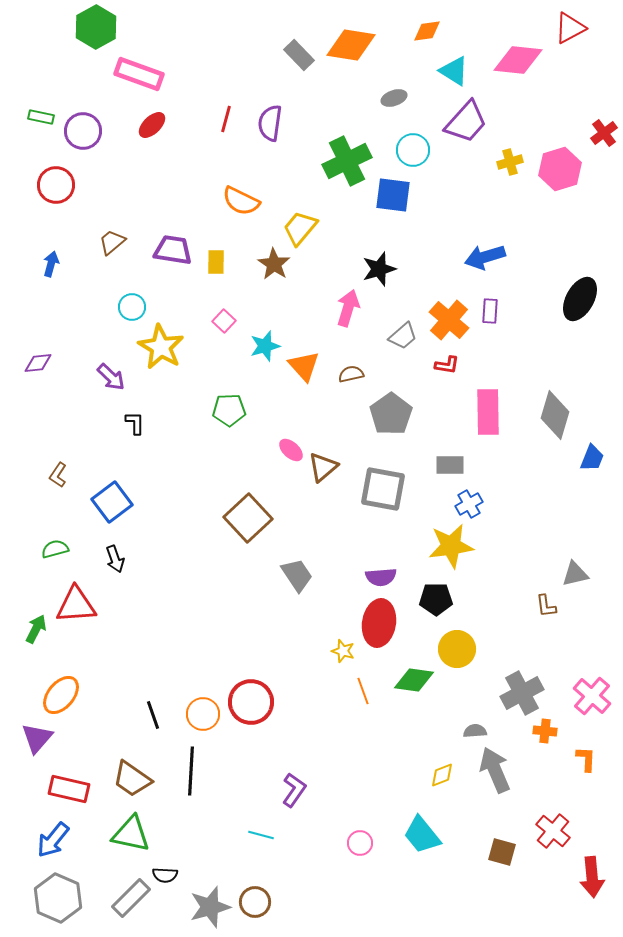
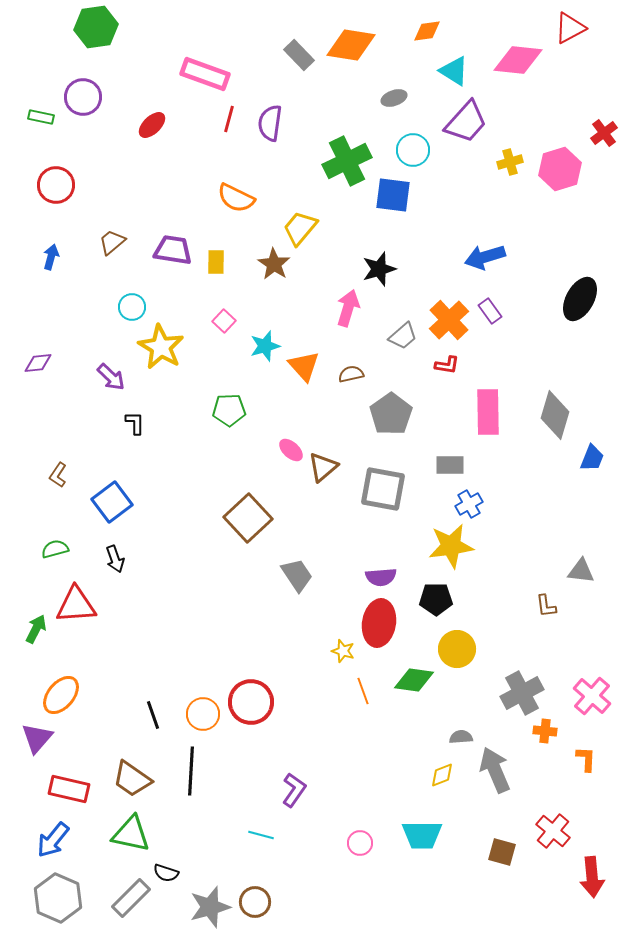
green hexagon at (96, 27): rotated 21 degrees clockwise
pink rectangle at (139, 74): moved 66 px right
red line at (226, 119): moved 3 px right
purple circle at (83, 131): moved 34 px up
orange semicircle at (241, 201): moved 5 px left, 3 px up
blue arrow at (51, 264): moved 7 px up
purple rectangle at (490, 311): rotated 40 degrees counterclockwise
orange cross at (449, 320): rotated 6 degrees clockwise
gray triangle at (575, 574): moved 6 px right, 3 px up; rotated 20 degrees clockwise
gray semicircle at (475, 731): moved 14 px left, 6 px down
cyan trapezoid at (422, 835): rotated 51 degrees counterclockwise
black semicircle at (165, 875): moved 1 px right, 2 px up; rotated 15 degrees clockwise
